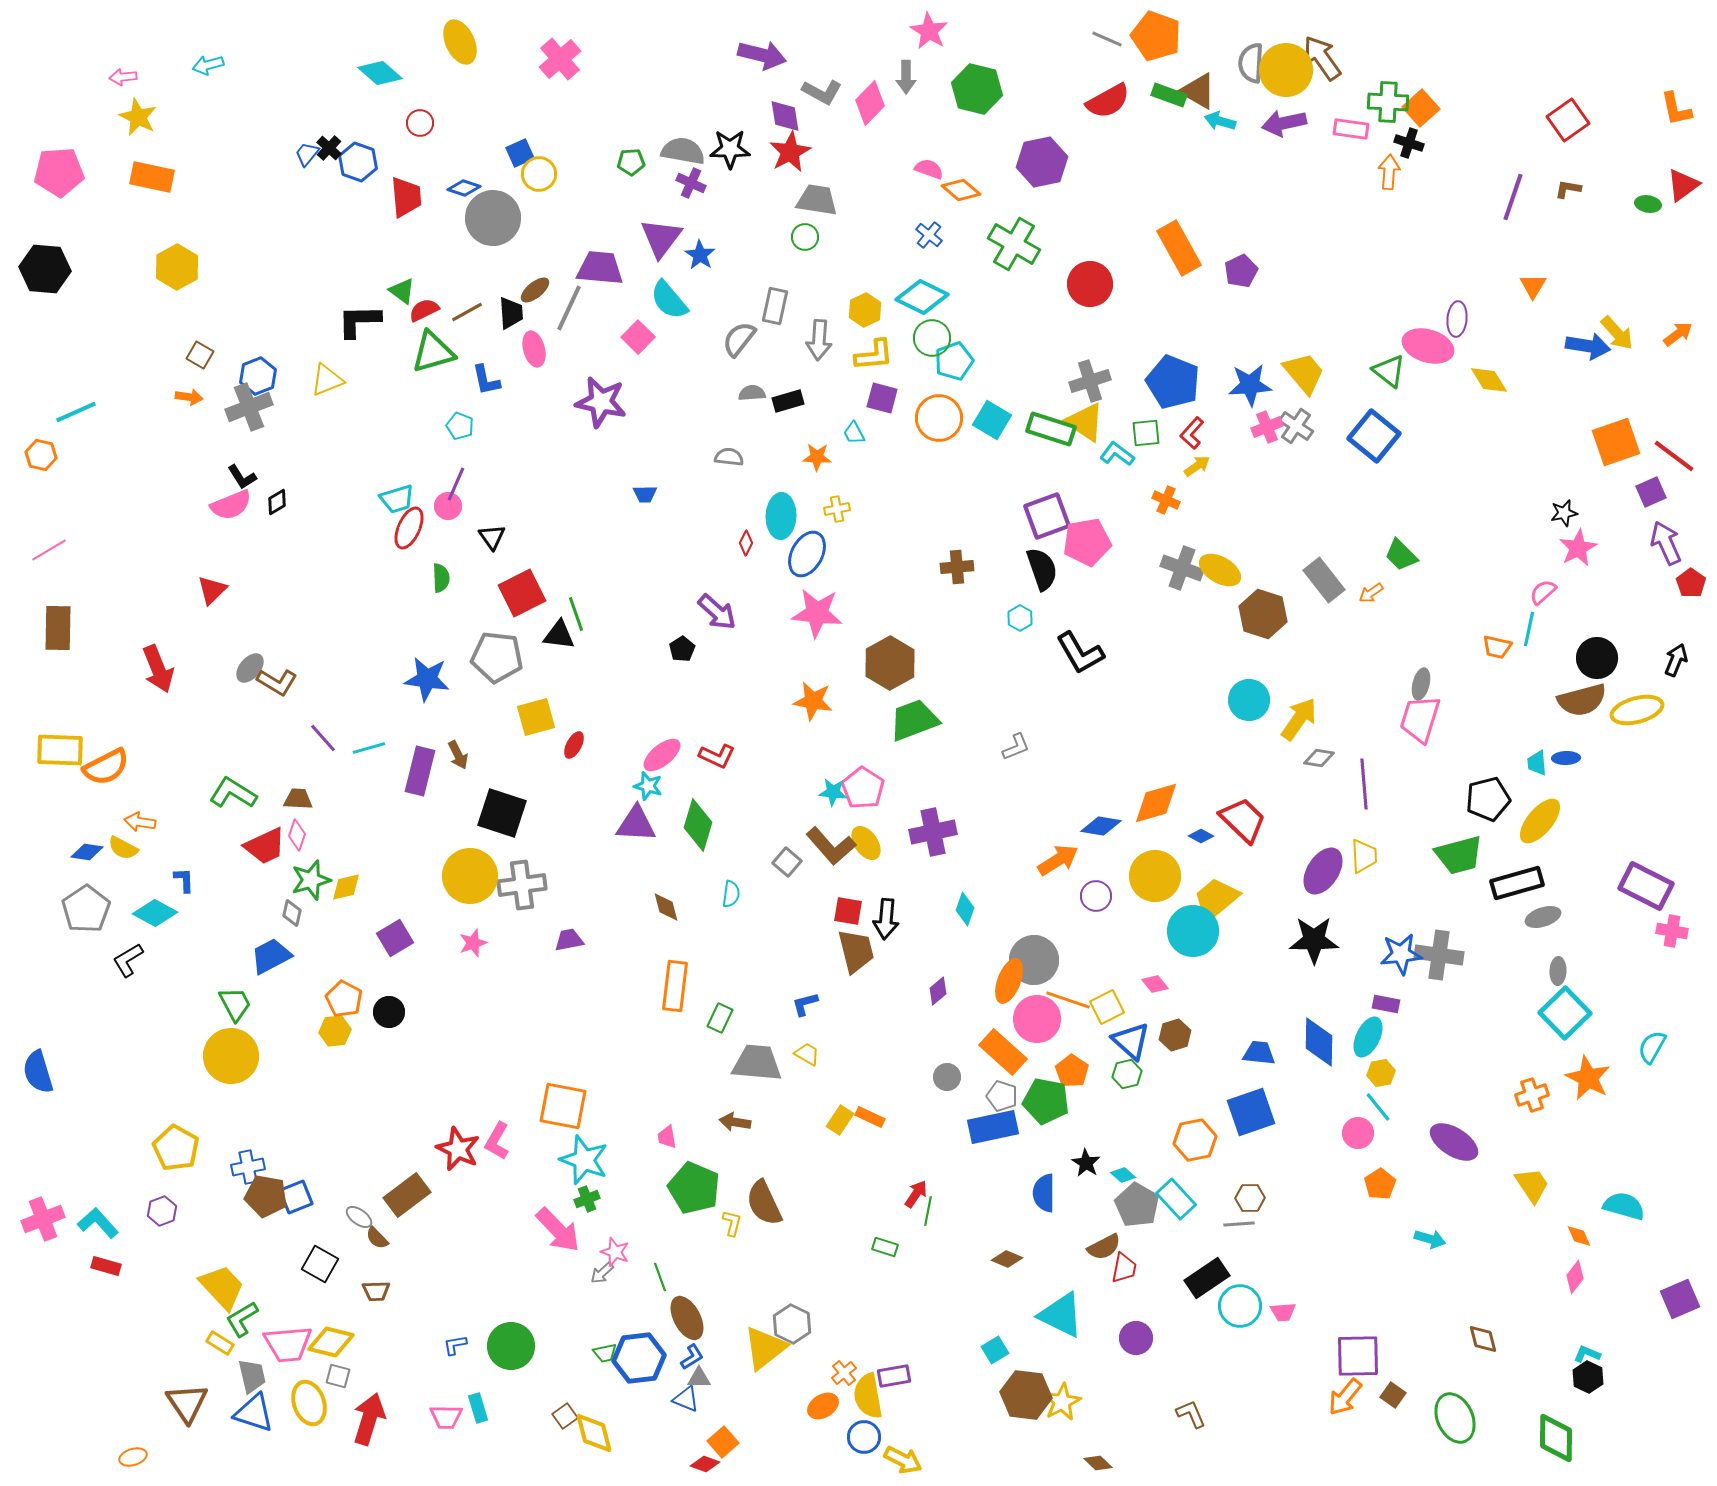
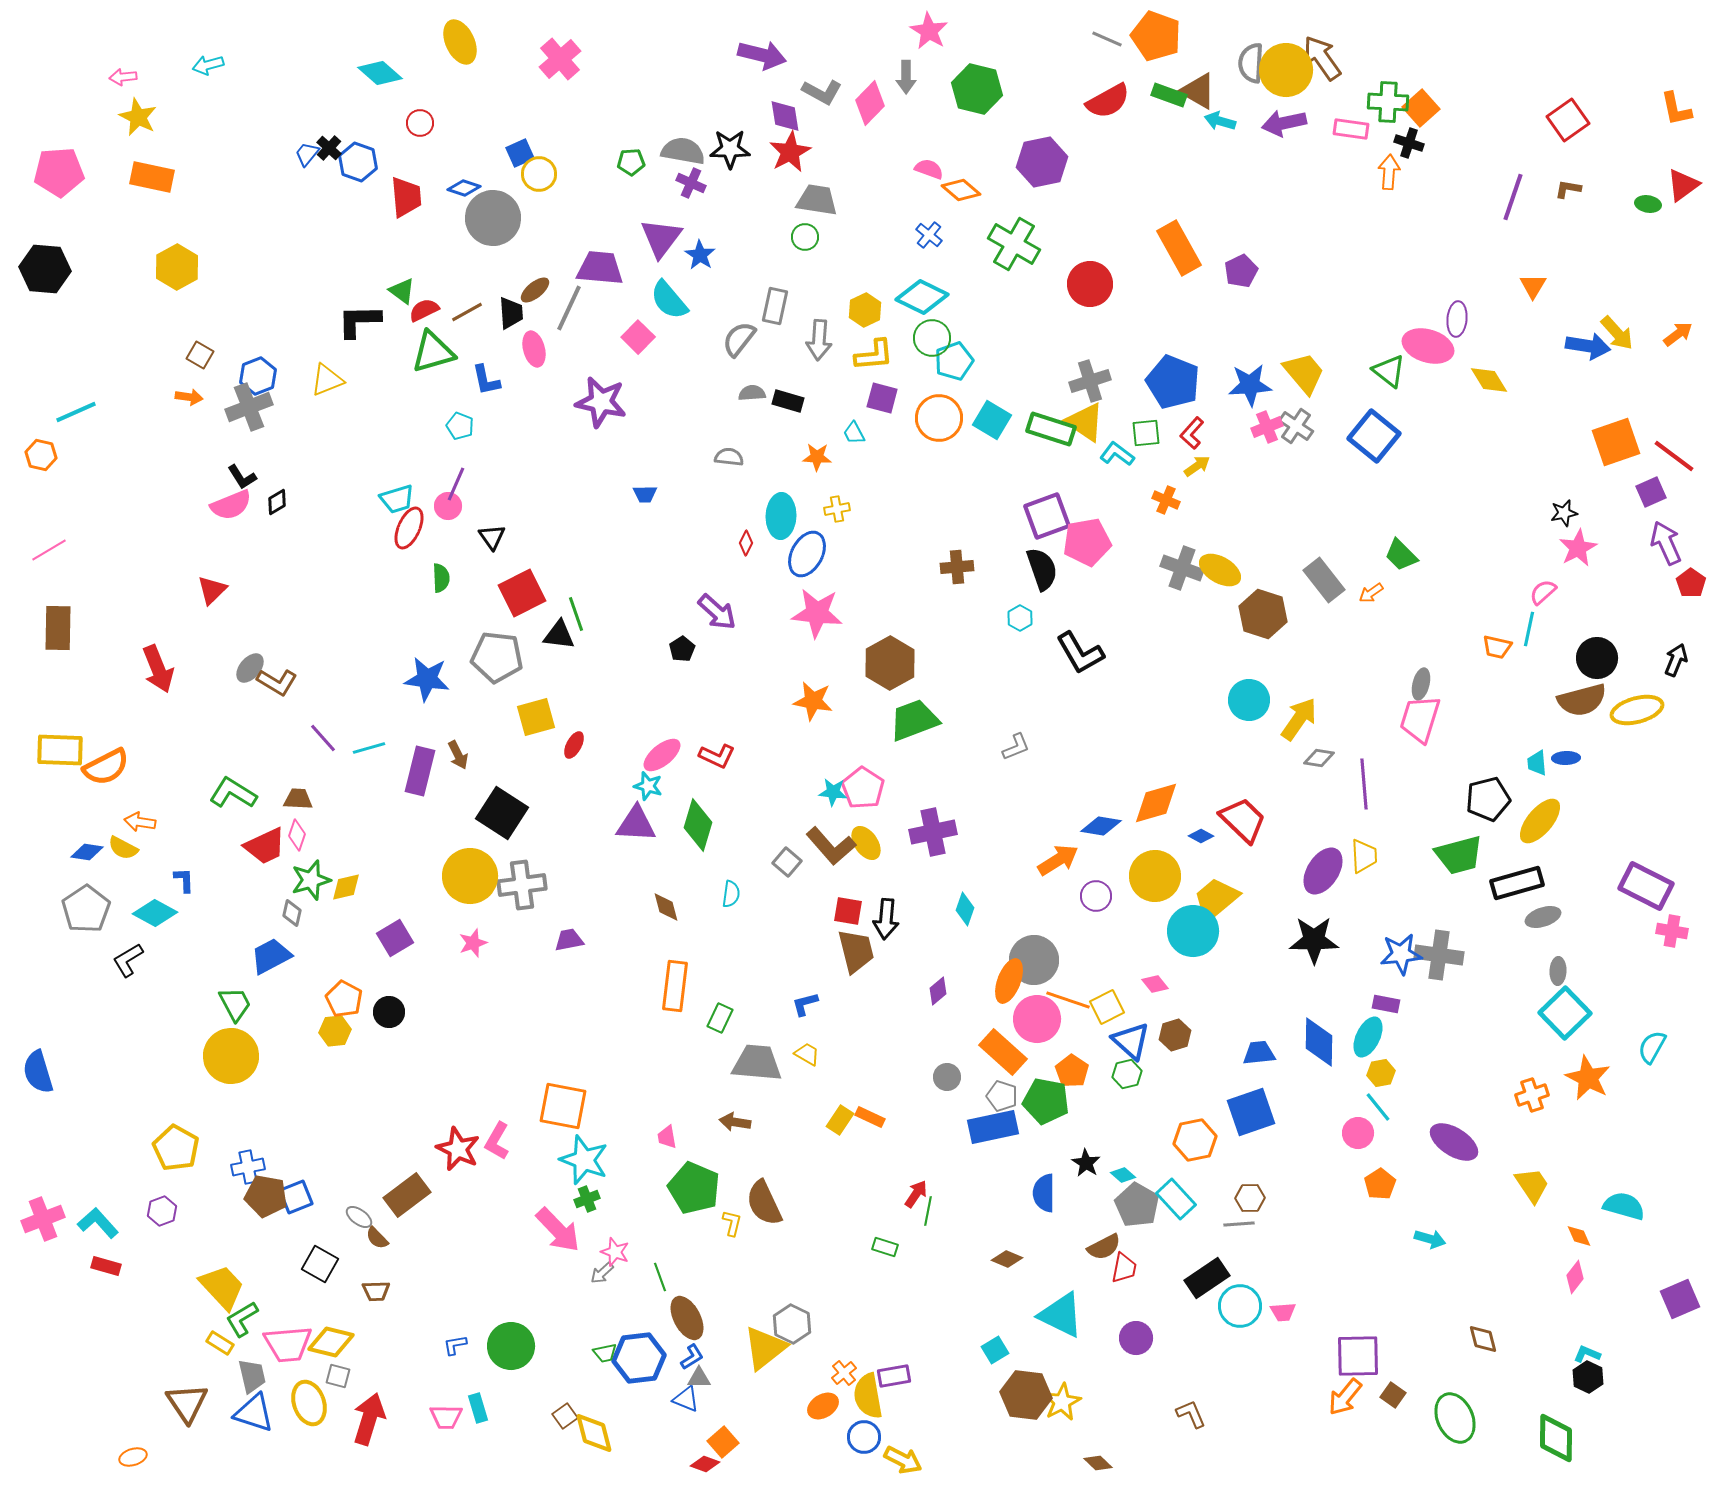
black rectangle at (788, 401): rotated 32 degrees clockwise
black square at (502, 813): rotated 15 degrees clockwise
blue trapezoid at (1259, 1053): rotated 12 degrees counterclockwise
